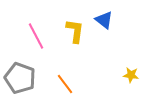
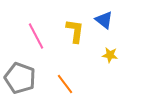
yellow star: moved 21 px left, 20 px up
